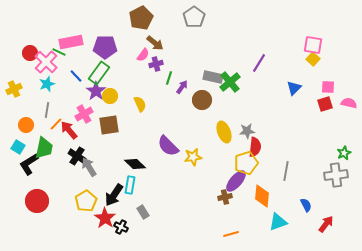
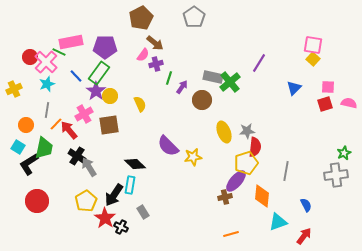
red circle at (30, 53): moved 4 px down
red arrow at (326, 224): moved 22 px left, 12 px down
